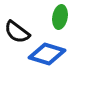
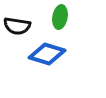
black semicircle: moved 6 px up; rotated 28 degrees counterclockwise
